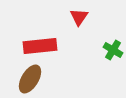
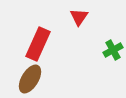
red rectangle: moved 2 px left, 2 px up; rotated 60 degrees counterclockwise
green cross: rotated 30 degrees clockwise
